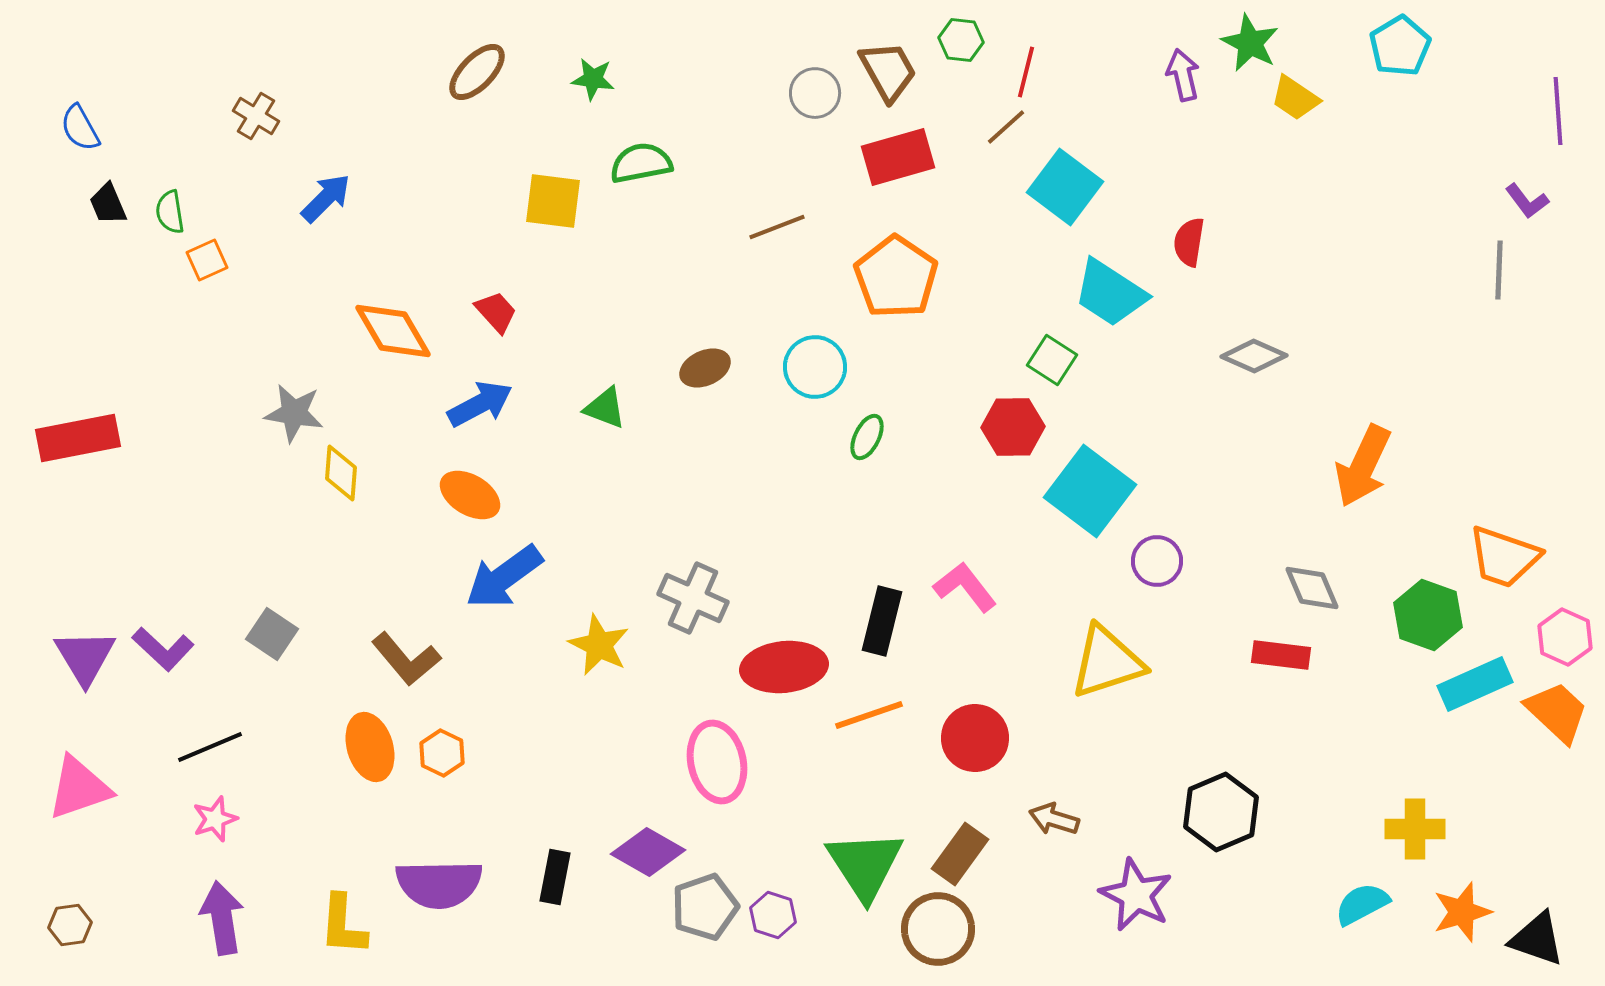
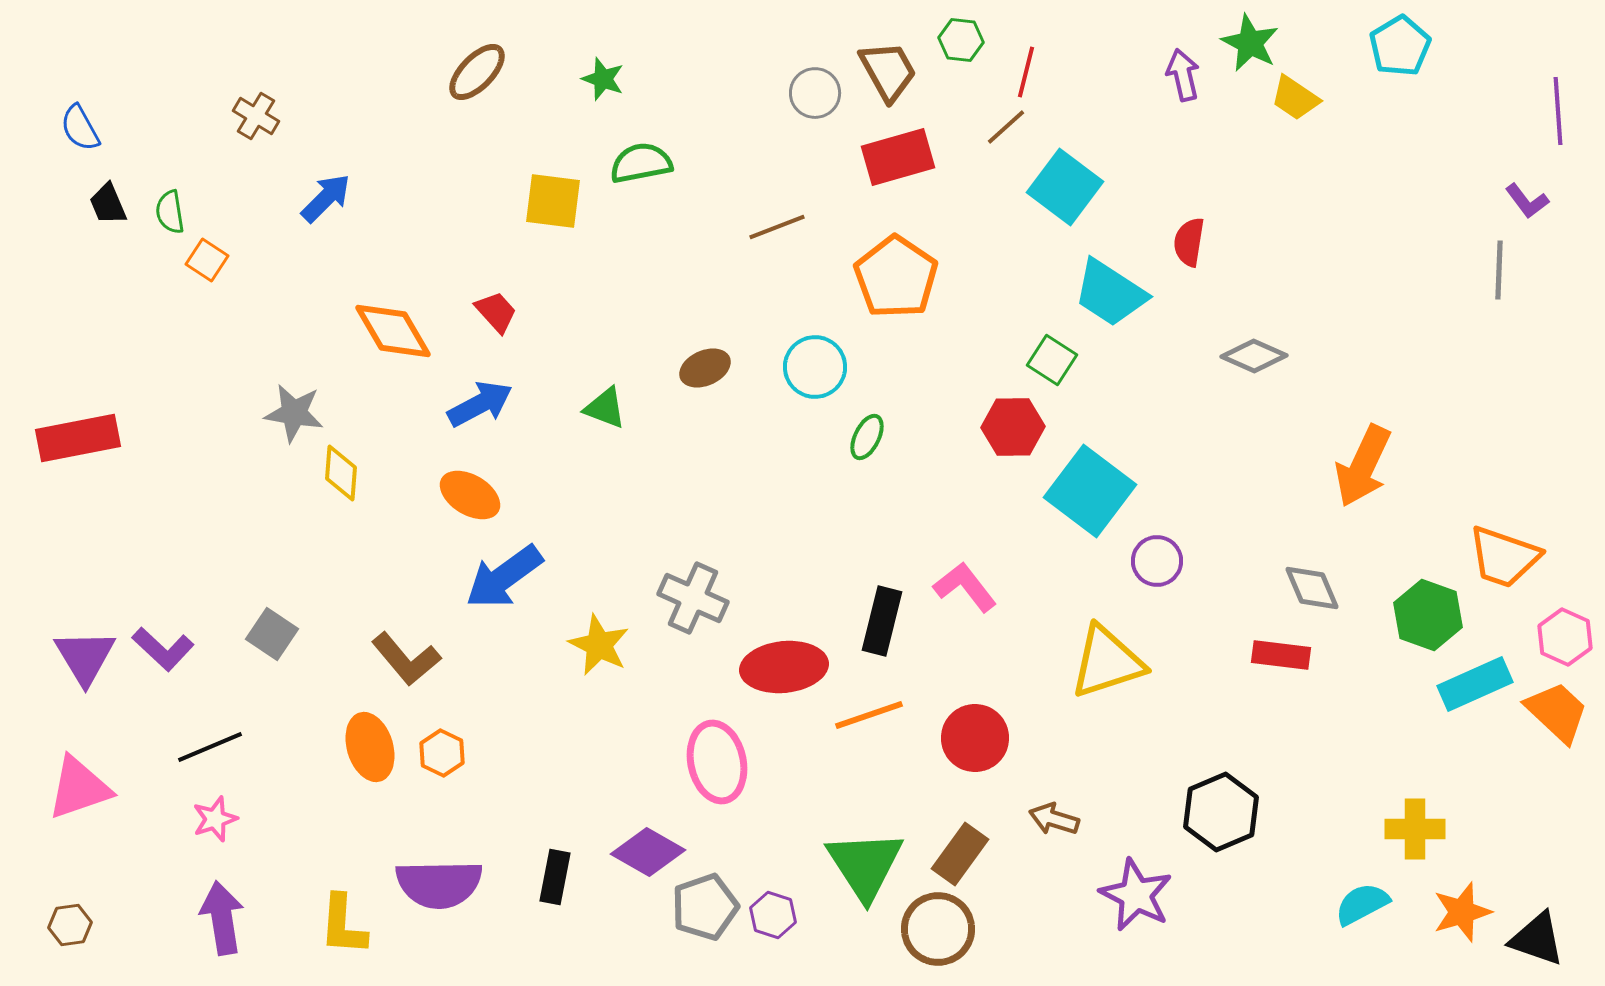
green star at (593, 79): moved 10 px right; rotated 12 degrees clockwise
orange square at (207, 260): rotated 33 degrees counterclockwise
